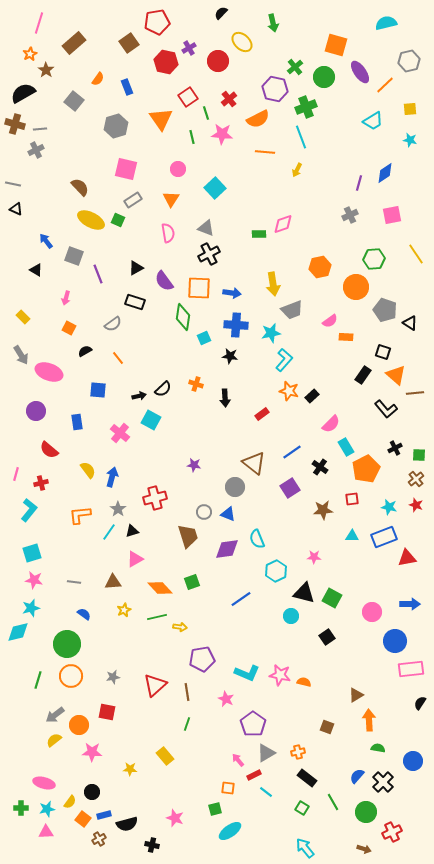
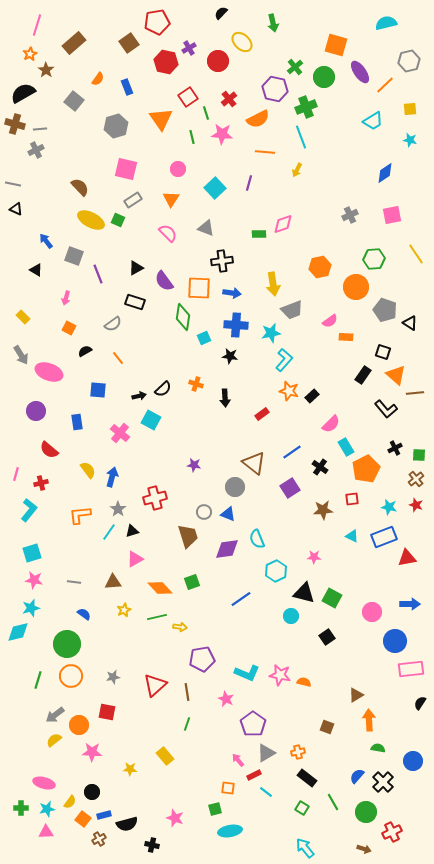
pink line at (39, 23): moved 2 px left, 2 px down
purple line at (359, 183): moved 110 px left
pink semicircle at (168, 233): rotated 36 degrees counterclockwise
black cross at (209, 254): moved 13 px right, 7 px down; rotated 20 degrees clockwise
cyan triangle at (352, 536): rotated 24 degrees clockwise
cyan ellipse at (230, 831): rotated 25 degrees clockwise
